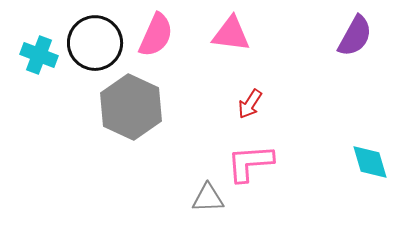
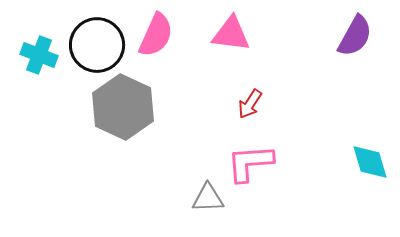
black circle: moved 2 px right, 2 px down
gray hexagon: moved 8 px left
